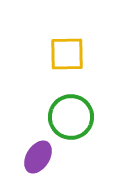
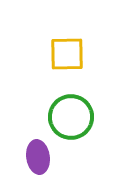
purple ellipse: rotated 40 degrees counterclockwise
